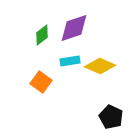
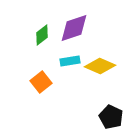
orange square: rotated 15 degrees clockwise
